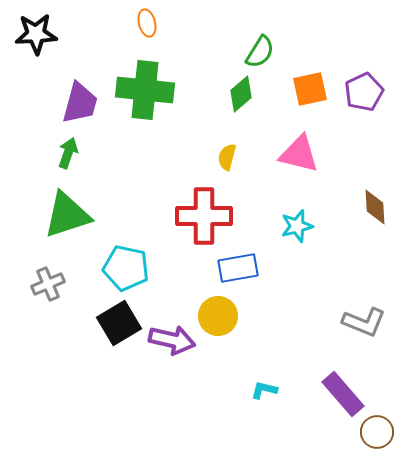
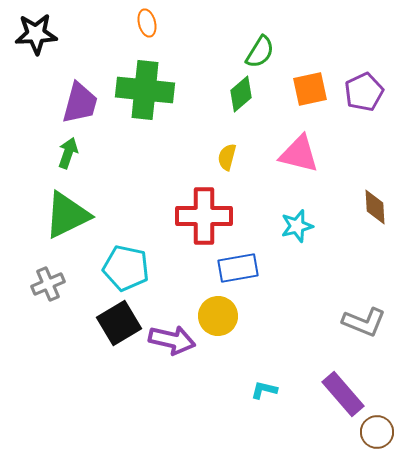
green triangle: rotated 8 degrees counterclockwise
